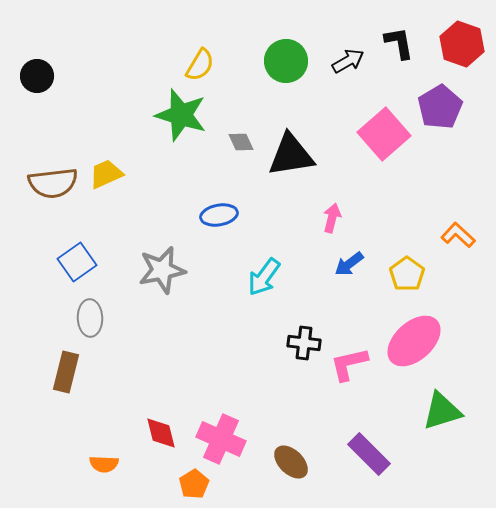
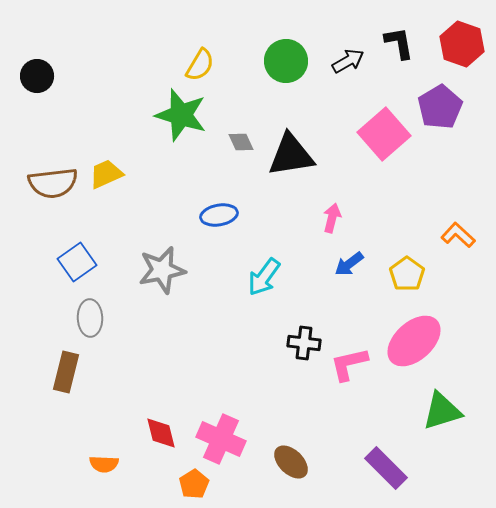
purple rectangle: moved 17 px right, 14 px down
